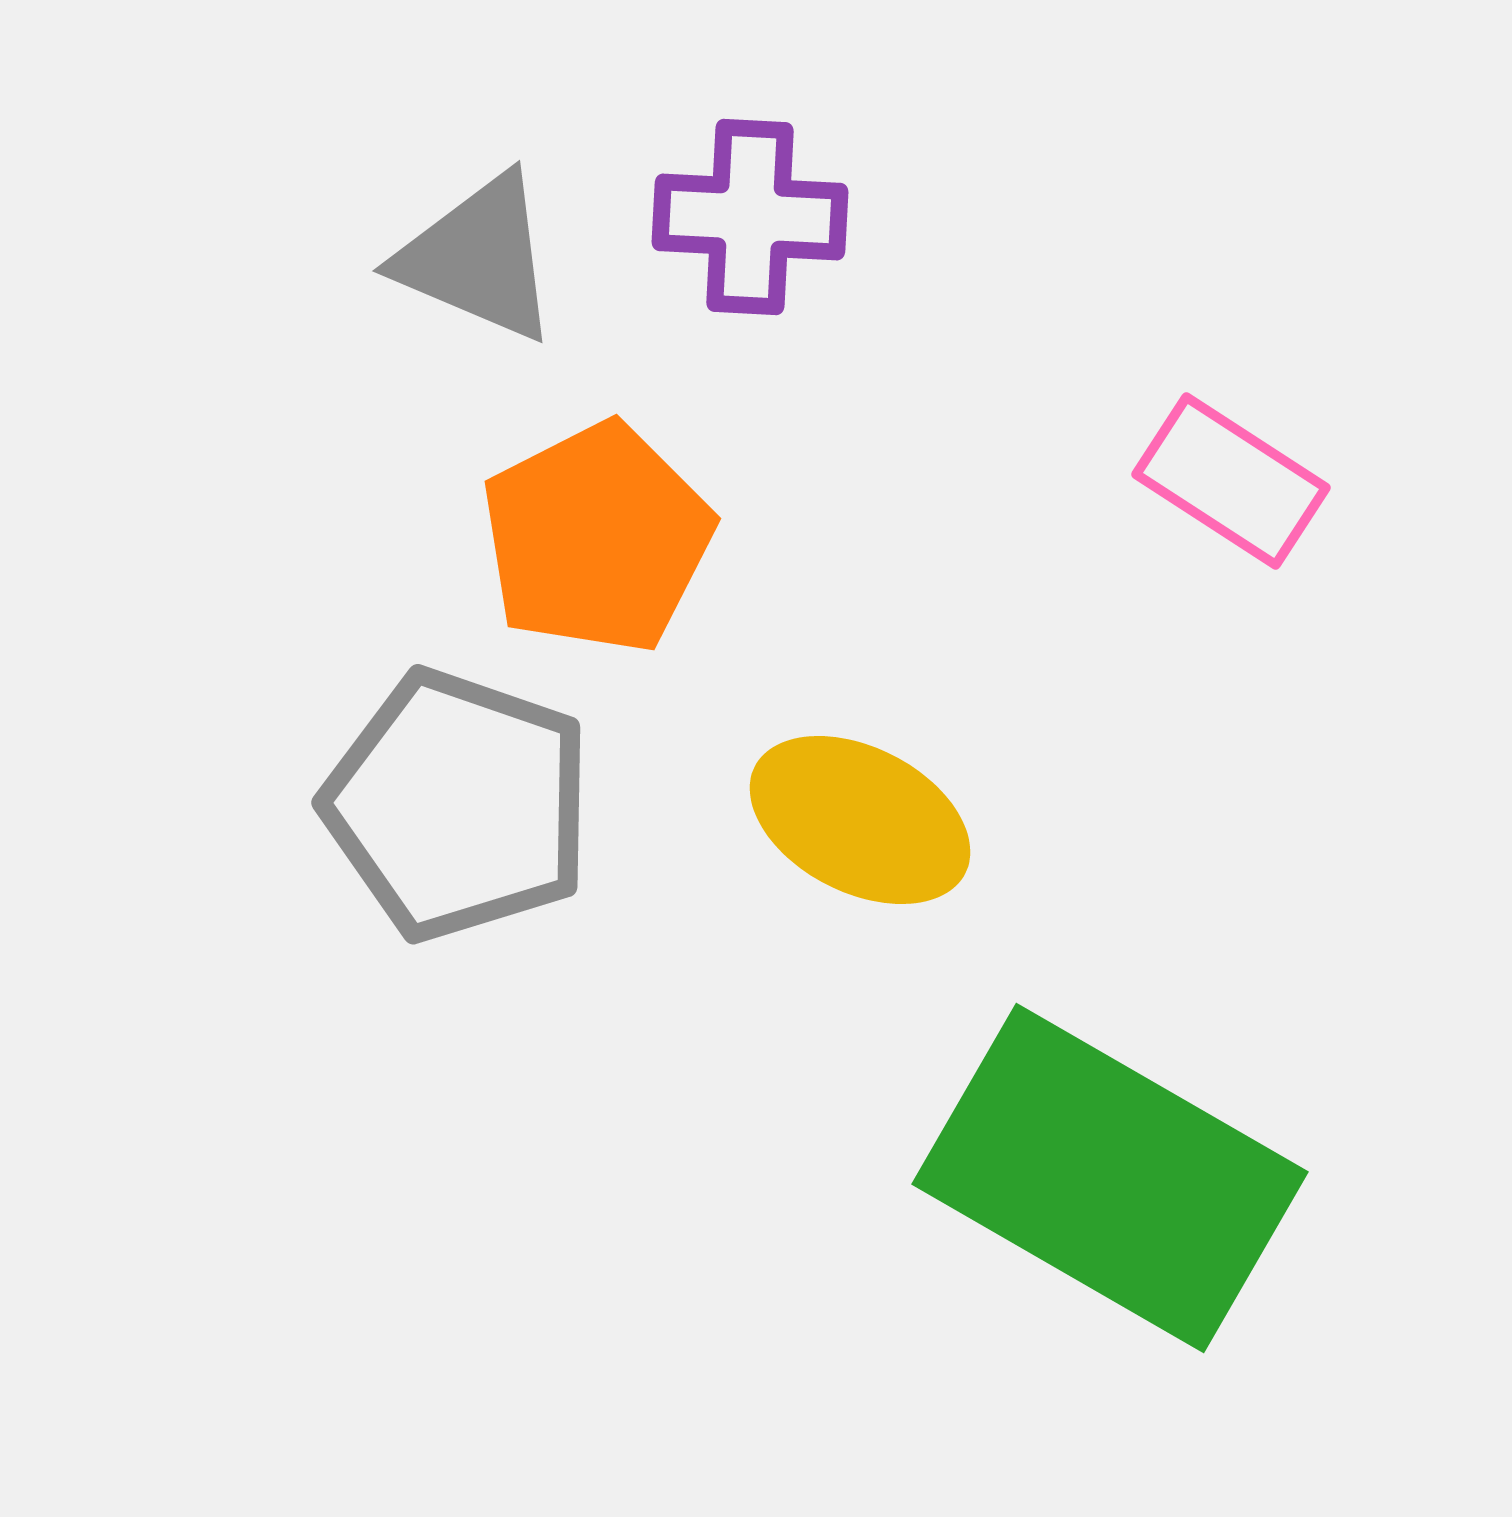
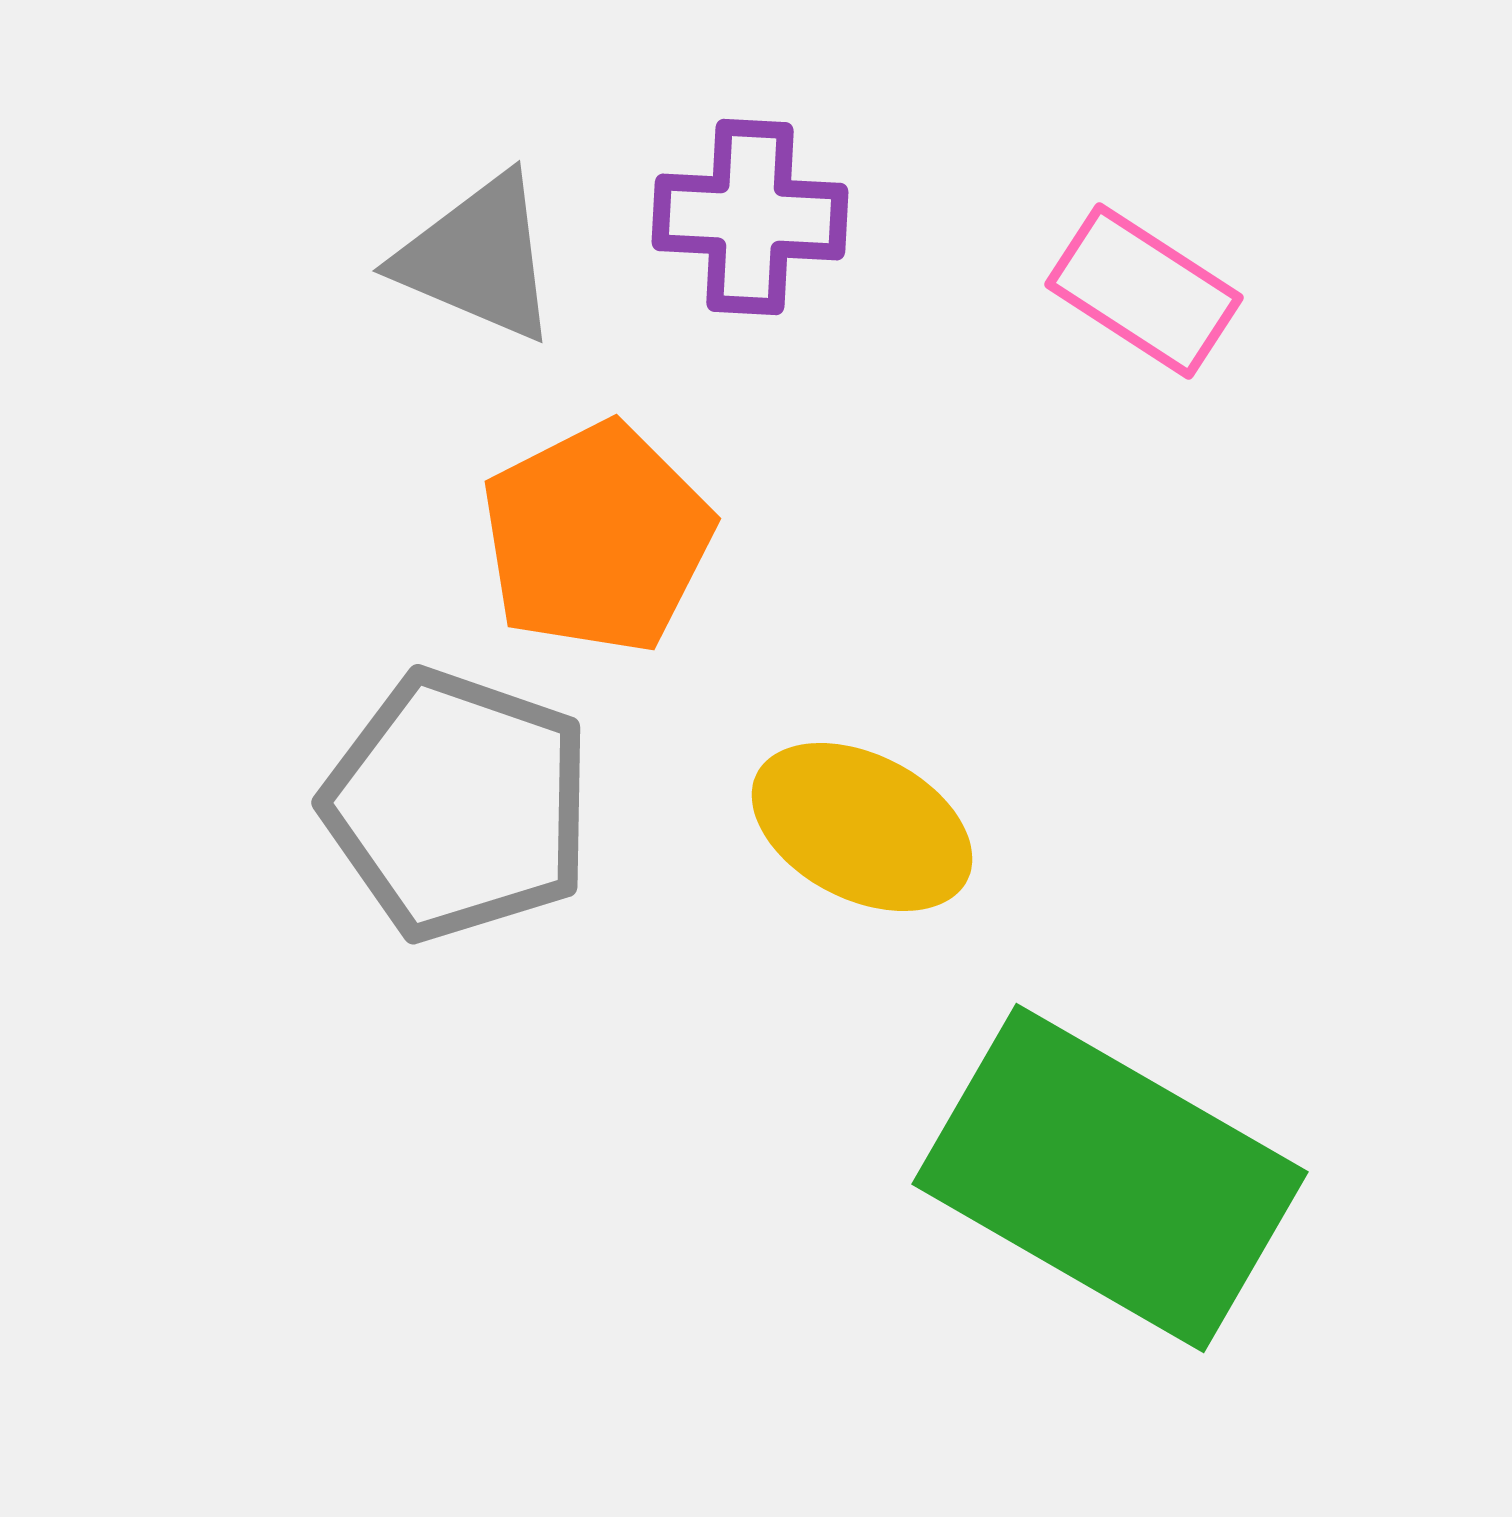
pink rectangle: moved 87 px left, 190 px up
yellow ellipse: moved 2 px right, 7 px down
